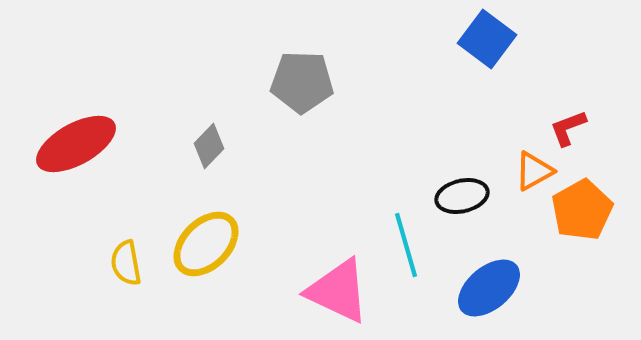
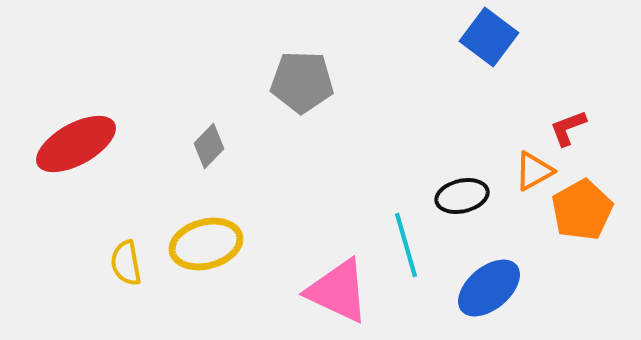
blue square: moved 2 px right, 2 px up
yellow ellipse: rotated 30 degrees clockwise
